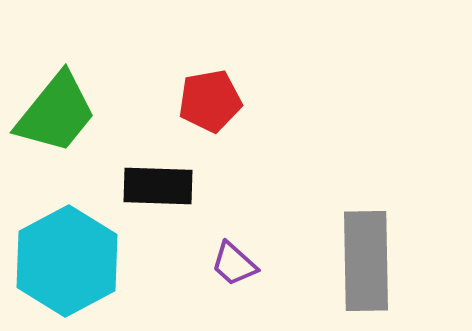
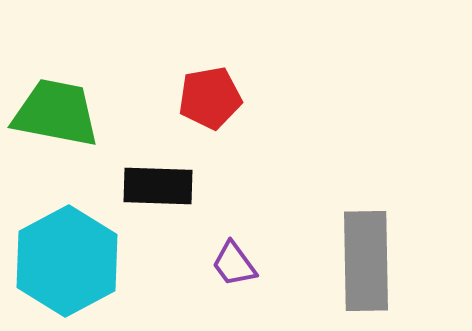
red pentagon: moved 3 px up
green trapezoid: rotated 118 degrees counterclockwise
purple trapezoid: rotated 12 degrees clockwise
